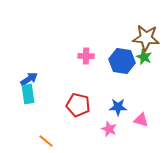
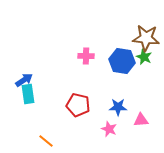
blue arrow: moved 5 px left, 1 px down
pink triangle: rotated 21 degrees counterclockwise
